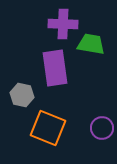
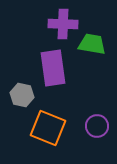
green trapezoid: moved 1 px right
purple rectangle: moved 2 px left
purple circle: moved 5 px left, 2 px up
